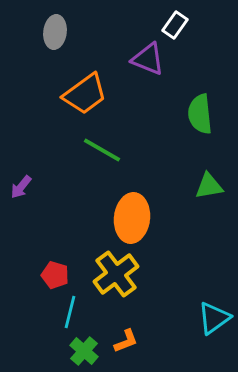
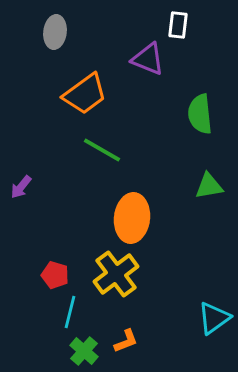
white rectangle: moved 3 px right; rotated 28 degrees counterclockwise
